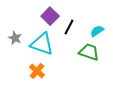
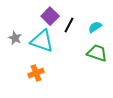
black line: moved 2 px up
cyan semicircle: moved 2 px left, 4 px up
cyan triangle: moved 3 px up
green trapezoid: moved 8 px right, 1 px down
orange cross: moved 1 px left, 2 px down; rotated 28 degrees clockwise
